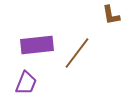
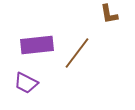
brown L-shape: moved 2 px left, 1 px up
purple trapezoid: rotated 95 degrees clockwise
